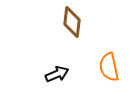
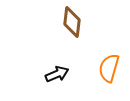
orange semicircle: moved 1 px down; rotated 28 degrees clockwise
